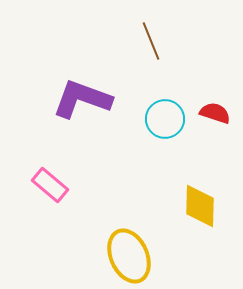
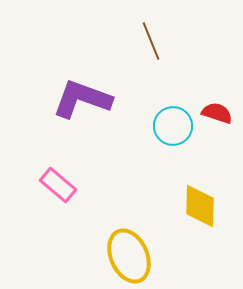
red semicircle: moved 2 px right
cyan circle: moved 8 px right, 7 px down
pink rectangle: moved 8 px right
